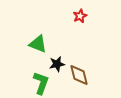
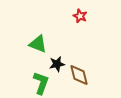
red star: rotated 24 degrees counterclockwise
